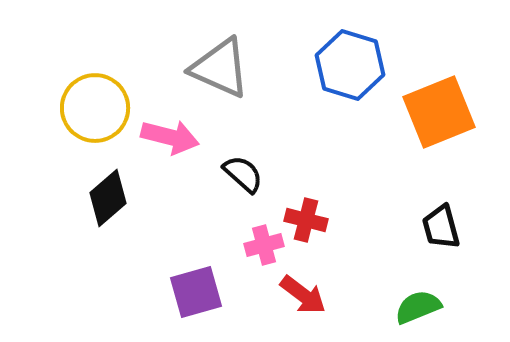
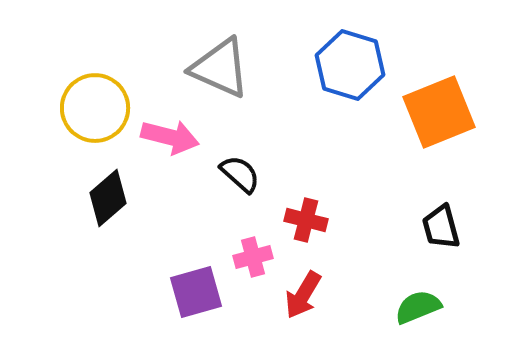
black semicircle: moved 3 px left
pink cross: moved 11 px left, 12 px down
red arrow: rotated 84 degrees clockwise
